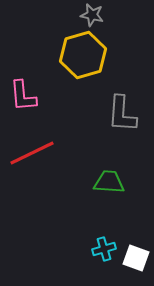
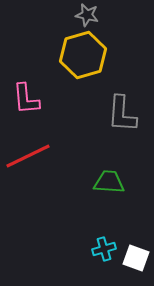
gray star: moved 5 px left
pink L-shape: moved 3 px right, 3 px down
red line: moved 4 px left, 3 px down
